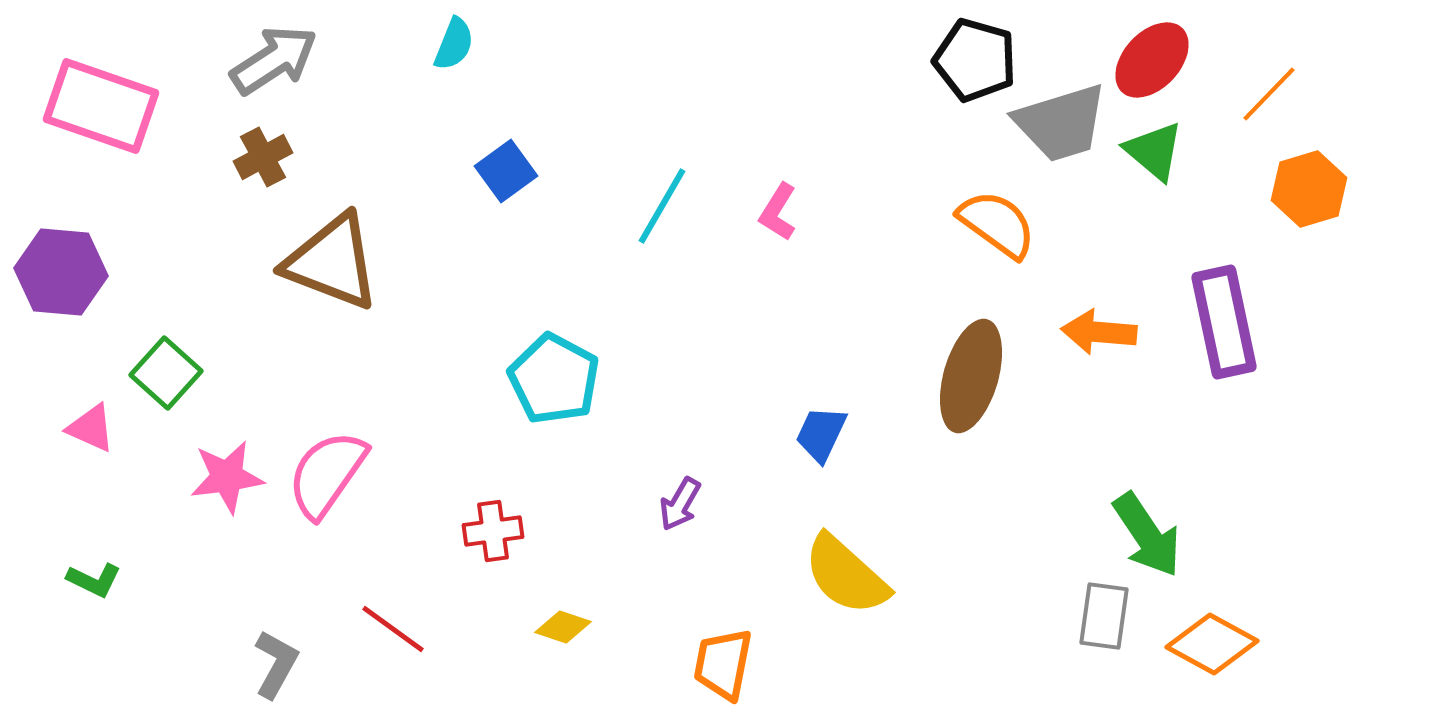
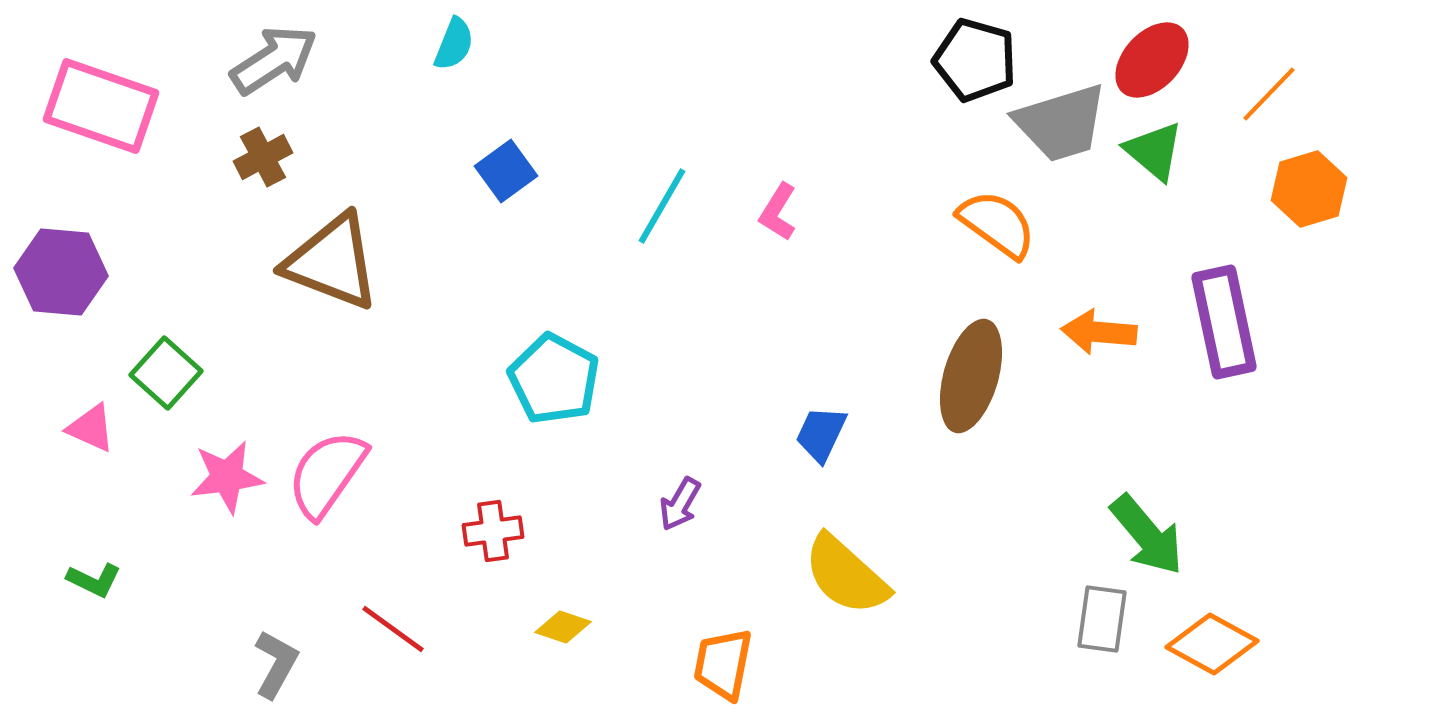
green arrow: rotated 6 degrees counterclockwise
gray rectangle: moved 2 px left, 3 px down
